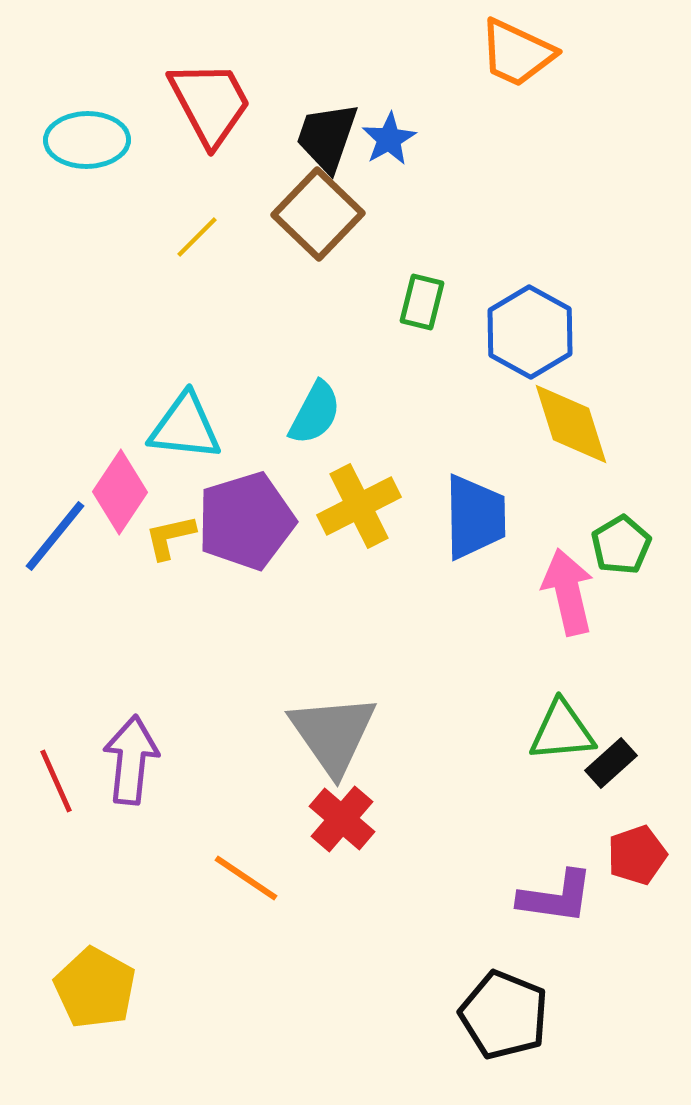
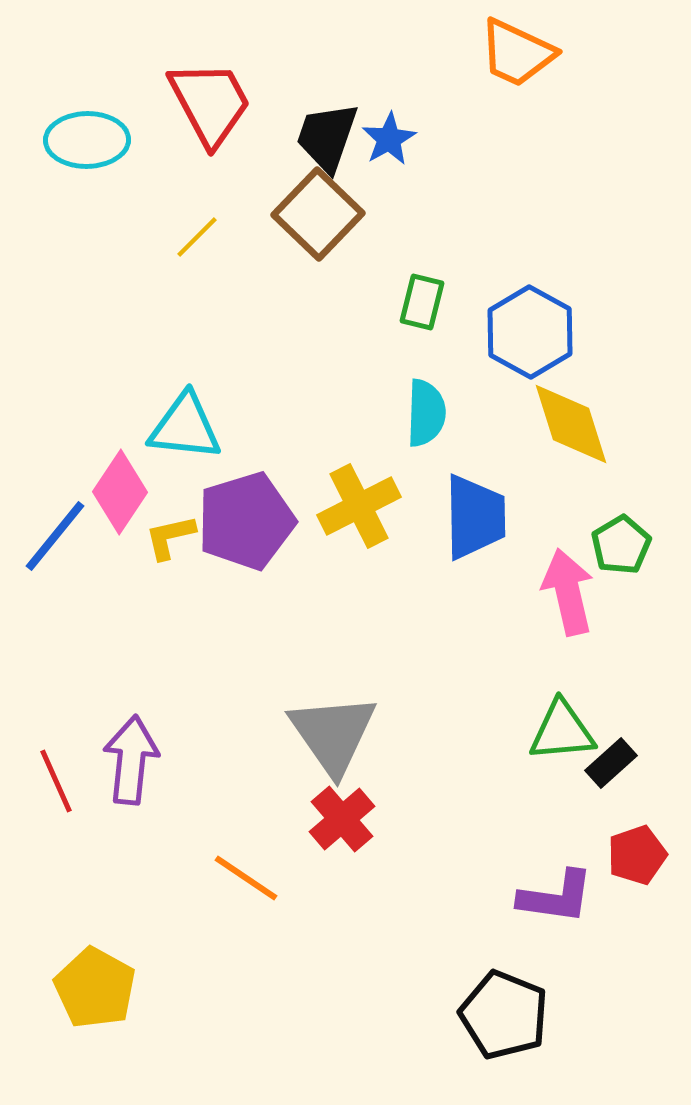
cyan semicircle: moved 111 px right; rotated 26 degrees counterclockwise
red cross: rotated 8 degrees clockwise
